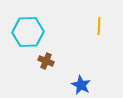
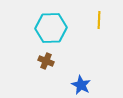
yellow line: moved 6 px up
cyan hexagon: moved 23 px right, 4 px up
